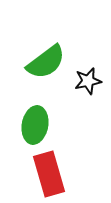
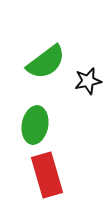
red rectangle: moved 2 px left, 1 px down
